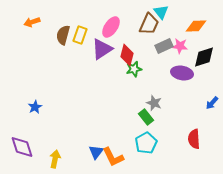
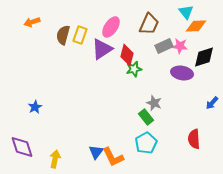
cyan triangle: moved 25 px right
